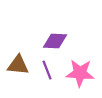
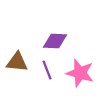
brown triangle: moved 1 px left, 3 px up
pink star: rotated 12 degrees clockwise
